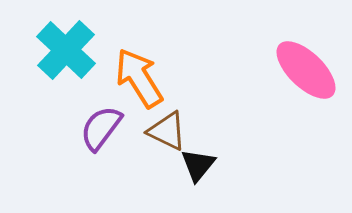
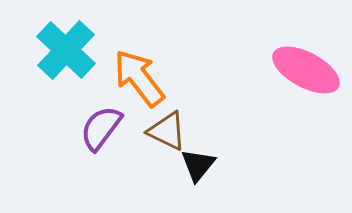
pink ellipse: rotated 16 degrees counterclockwise
orange arrow: rotated 6 degrees counterclockwise
